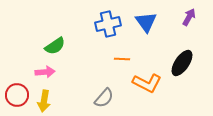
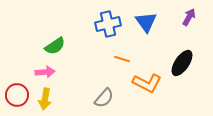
orange line: rotated 14 degrees clockwise
yellow arrow: moved 1 px right, 2 px up
